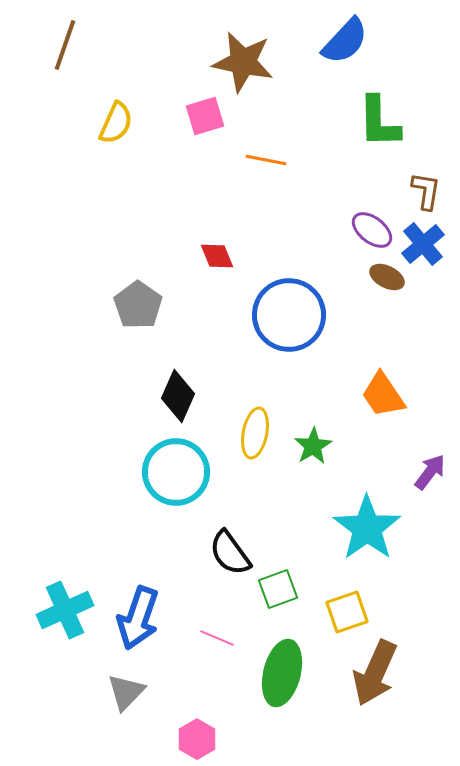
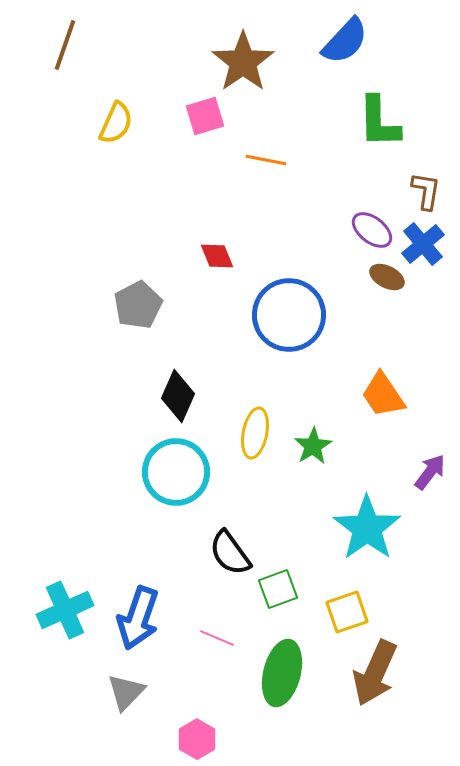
brown star: rotated 26 degrees clockwise
gray pentagon: rotated 9 degrees clockwise
